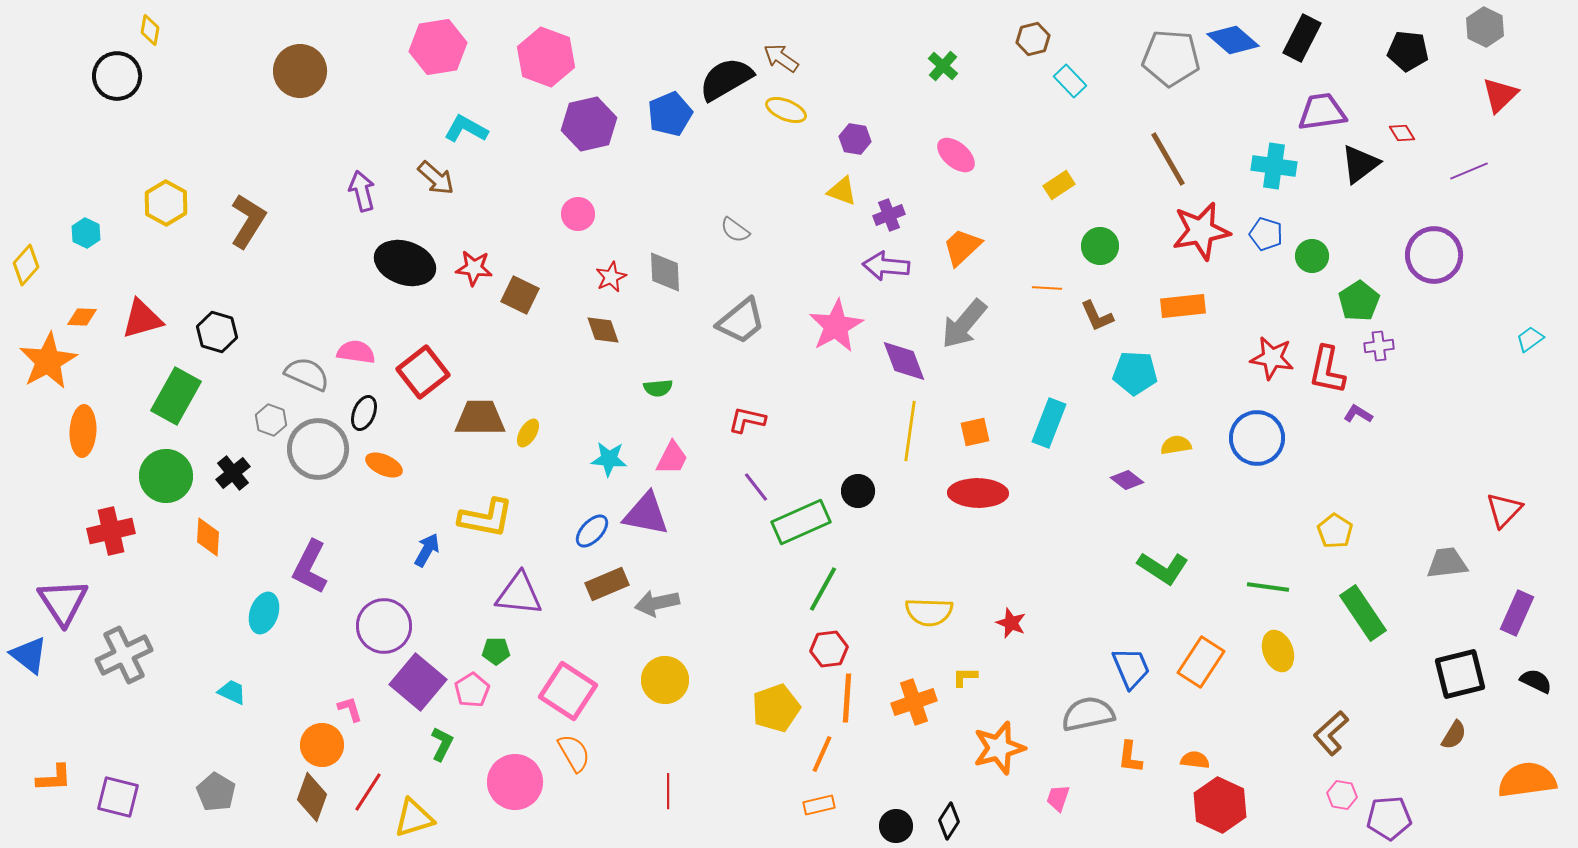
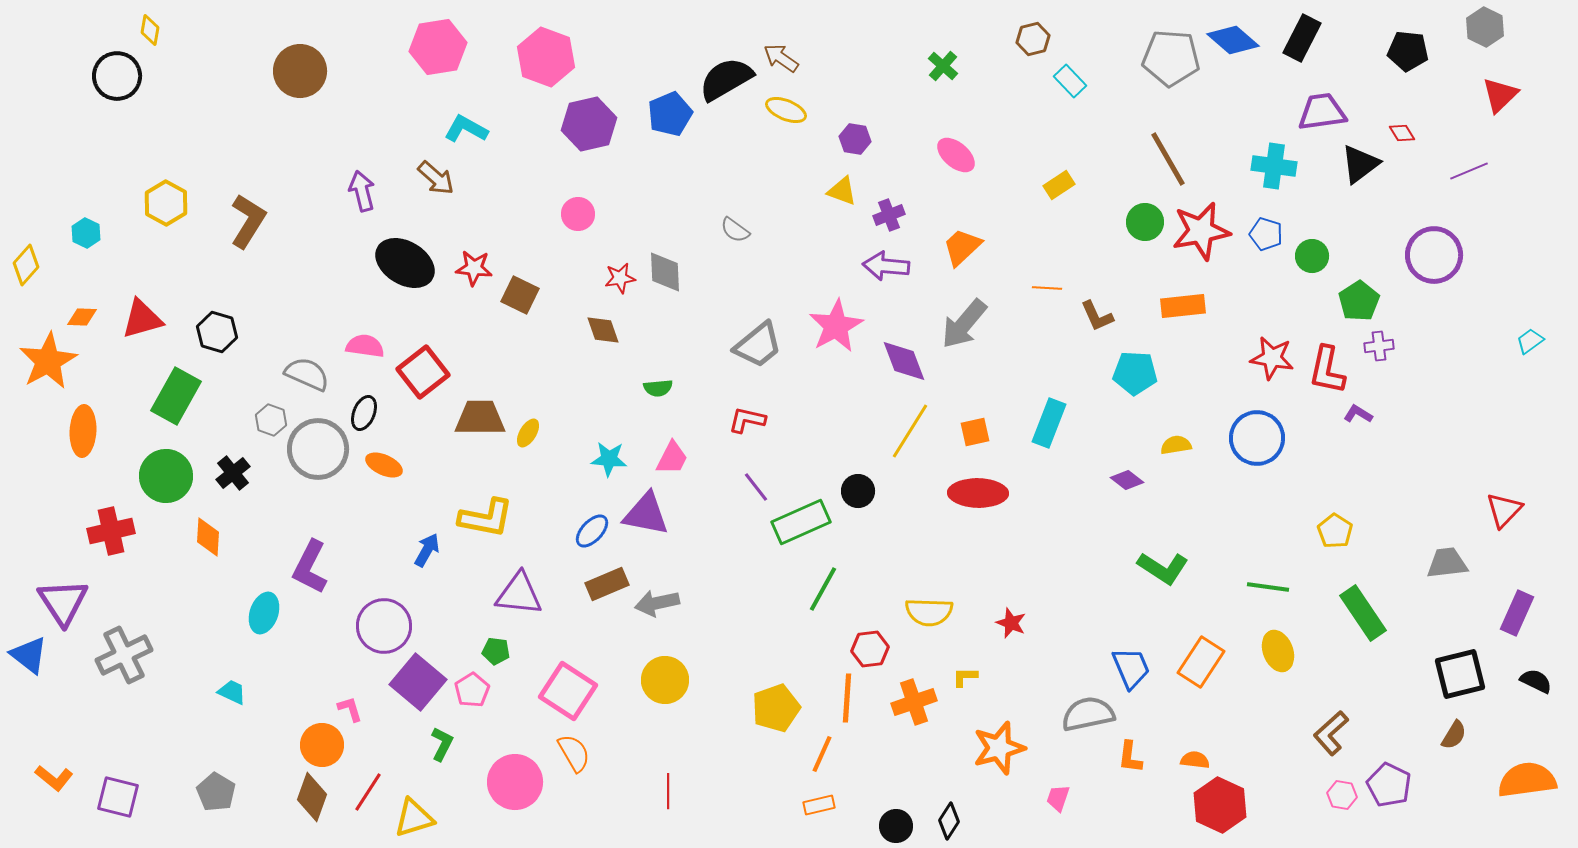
green circle at (1100, 246): moved 45 px right, 24 px up
black ellipse at (405, 263): rotated 12 degrees clockwise
red star at (611, 277): moved 9 px right, 1 px down; rotated 16 degrees clockwise
gray trapezoid at (741, 321): moved 17 px right, 24 px down
cyan trapezoid at (1530, 339): moved 2 px down
pink semicircle at (356, 352): moved 9 px right, 6 px up
yellow line at (910, 431): rotated 24 degrees clockwise
red hexagon at (829, 649): moved 41 px right
green pentagon at (496, 651): rotated 8 degrees clockwise
orange L-shape at (54, 778): rotated 42 degrees clockwise
purple pentagon at (1389, 818): moved 33 px up; rotated 30 degrees clockwise
